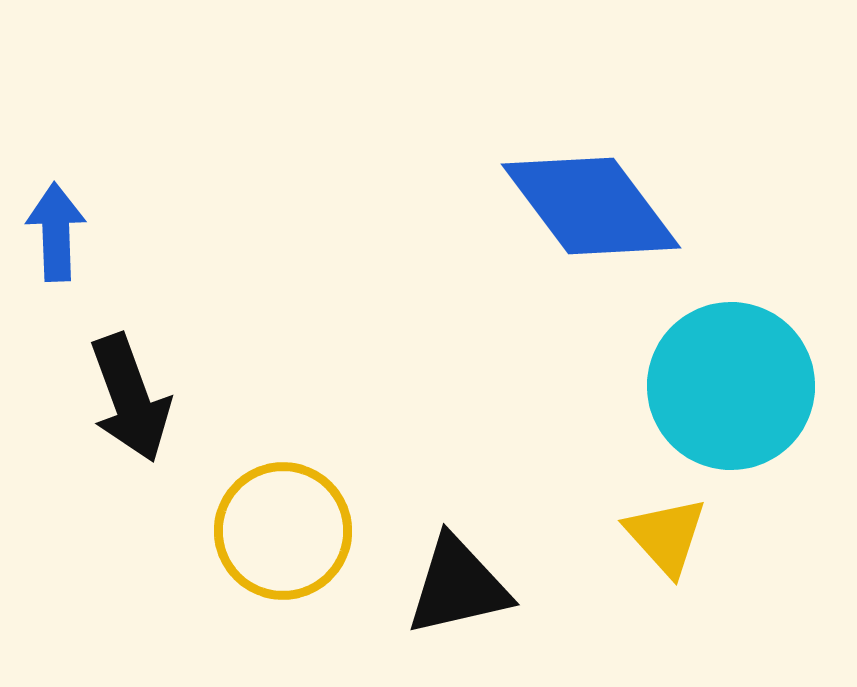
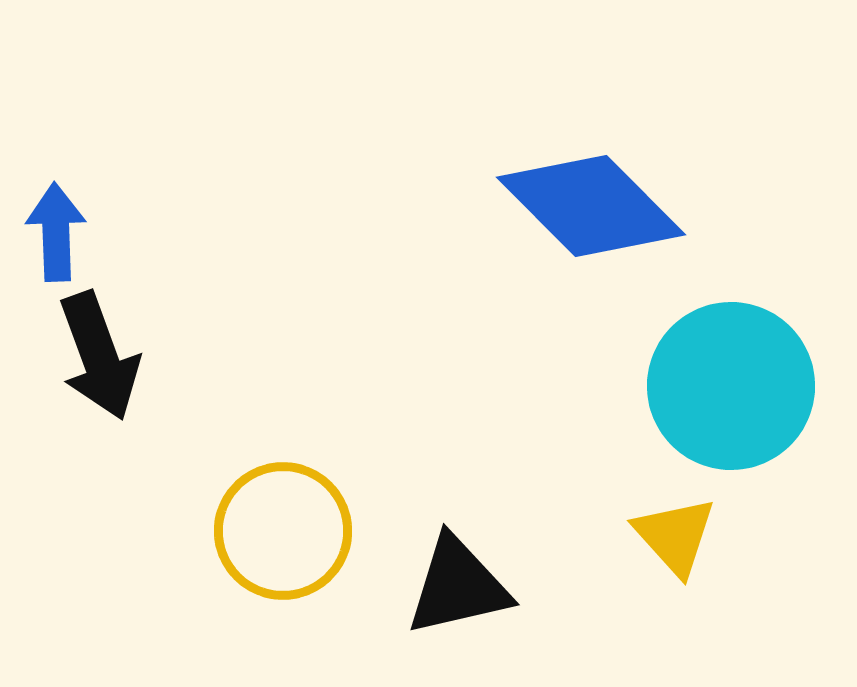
blue diamond: rotated 8 degrees counterclockwise
black arrow: moved 31 px left, 42 px up
yellow triangle: moved 9 px right
